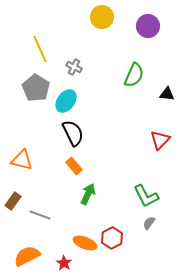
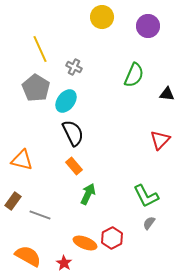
orange semicircle: moved 1 px right; rotated 56 degrees clockwise
